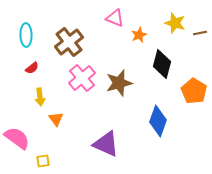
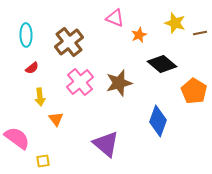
black diamond: rotated 64 degrees counterclockwise
pink cross: moved 2 px left, 4 px down
purple triangle: rotated 16 degrees clockwise
